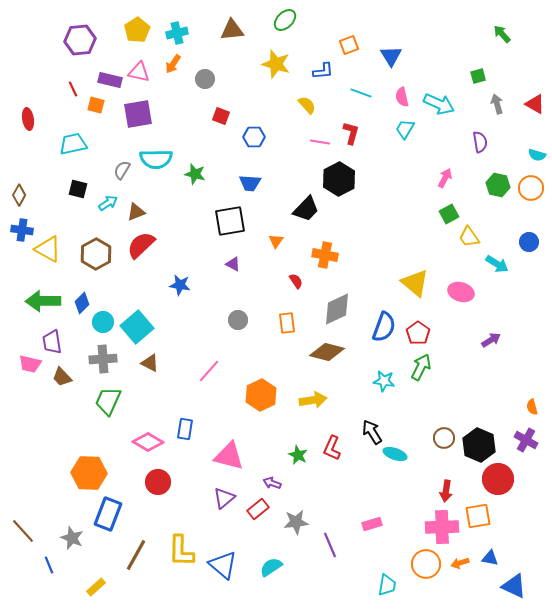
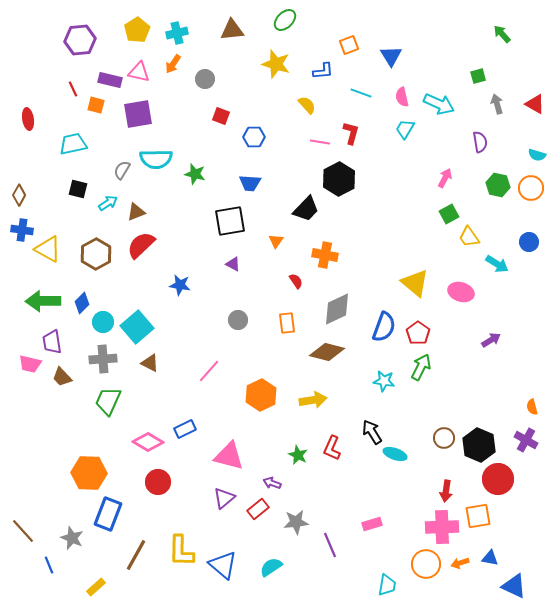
blue rectangle at (185, 429): rotated 55 degrees clockwise
